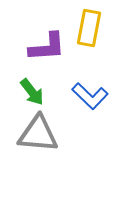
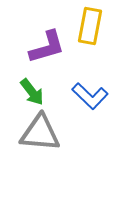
yellow rectangle: moved 1 px right, 2 px up
purple L-shape: rotated 12 degrees counterclockwise
gray triangle: moved 2 px right, 1 px up
